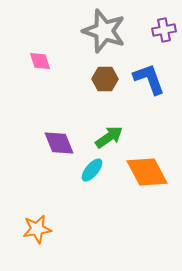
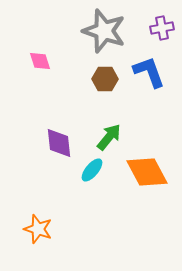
purple cross: moved 2 px left, 2 px up
blue L-shape: moved 7 px up
green arrow: rotated 16 degrees counterclockwise
purple diamond: rotated 16 degrees clockwise
orange star: moved 1 px right; rotated 28 degrees clockwise
